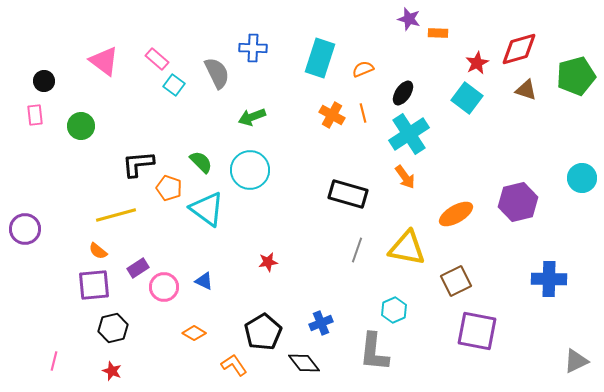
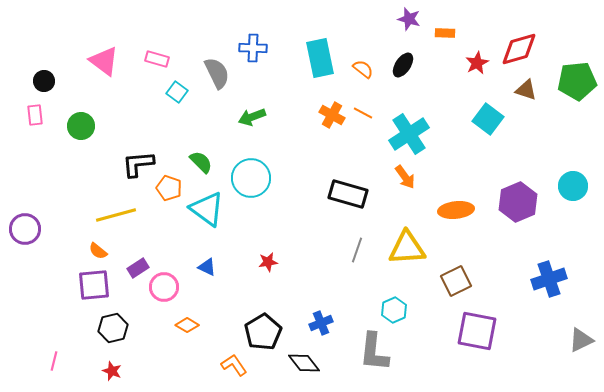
orange rectangle at (438, 33): moved 7 px right
cyan rectangle at (320, 58): rotated 30 degrees counterclockwise
pink rectangle at (157, 59): rotated 25 degrees counterclockwise
orange semicircle at (363, 69): rotated 60 degrees clockwise
green pentagon at (576, 76): moved 1 px right, 5 px down; rotated 9 degrees clockwise
cyan square at (174, 85): moved 3 px right, 7 px down
black ellipse at (403, 93): moved 28 px up
cyan square at (467, 98): moved 21 px right, 21 px down
orange line at (363, 113): rotated 48 degrees counterclockwise
cyan circle at (250, 170): moved 1 px right, 8 px down
cyan circle at (582, 178): moved 9 px left, 8 px down
purple hexagon at (518, 202): rotated 9 degrees counterclockwise
orange ellipse at (456, 214): moved 4 px up; rotated 24 degrees clockwise
yellow triangle at (407, 248): rotated 15 degrees counterclockwise
blue cross at (549, 279): rotated 20 degrees counterclockwise
blue triangle at (204, 281): moved 3 px right, 14 px up
orange diamond at (194, 333): moved 7 px left, 8 px up
gray triangle at (576, 361): moved 5 px right, 21 px up
